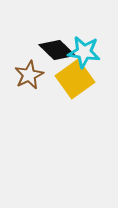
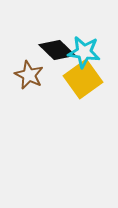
brown star: rotated 20 degrees counterclockwise
yellow square: moved 8 px right
